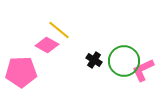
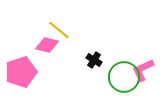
pink diamond: rotated 15 degrees counterclockwise
green circle: moved 16 px down
pink pentagon: rotated 16 degrees counterclockwise
